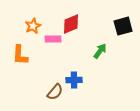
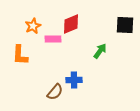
black square: moved 2 px right, 1 px up; rotated 18 degrees clockwise
